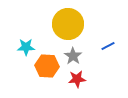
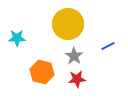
cyan star: moved 9 px left, 9 px up
gray star: moved 1 px right
orange hexagon: moved 5 px left, 6 px down; rotated 10 degrees clockwise
